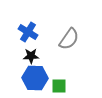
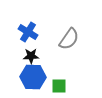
blue hexagon: moved 2 px left, 1 px up
